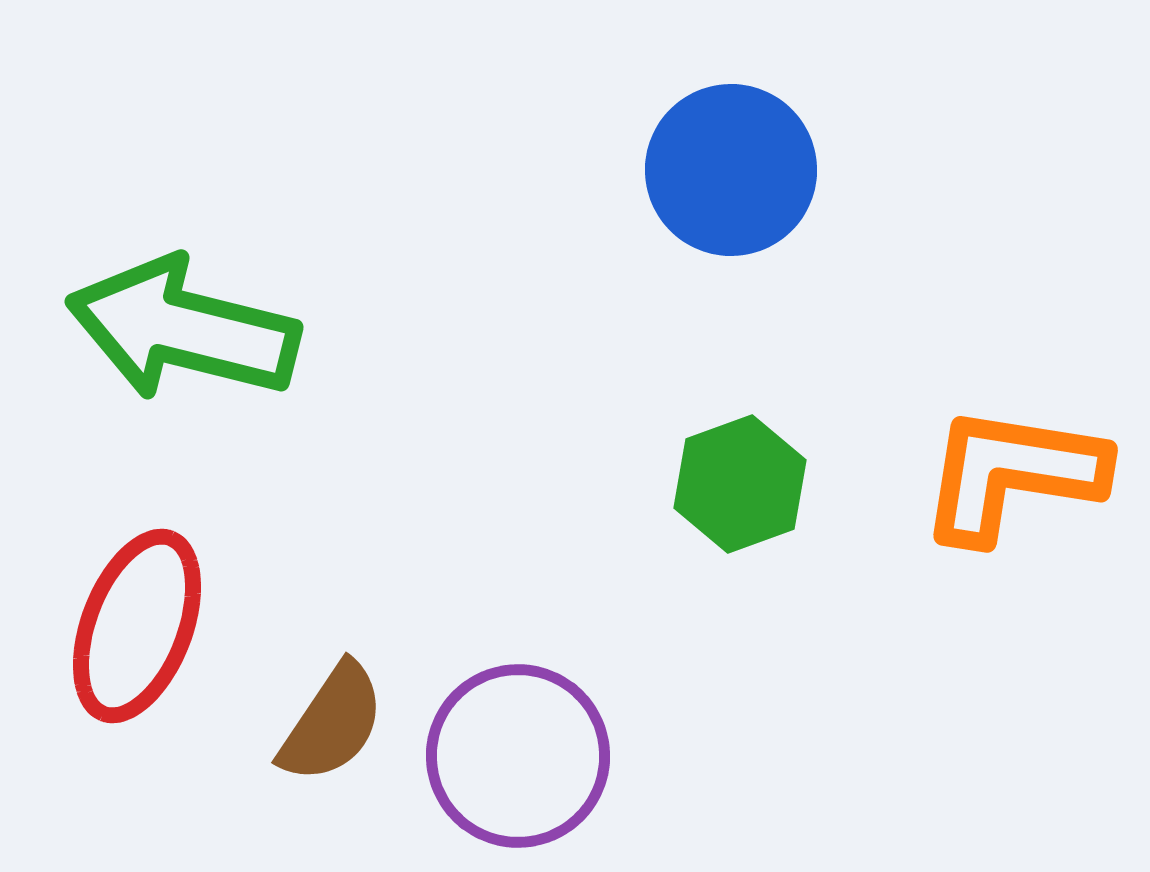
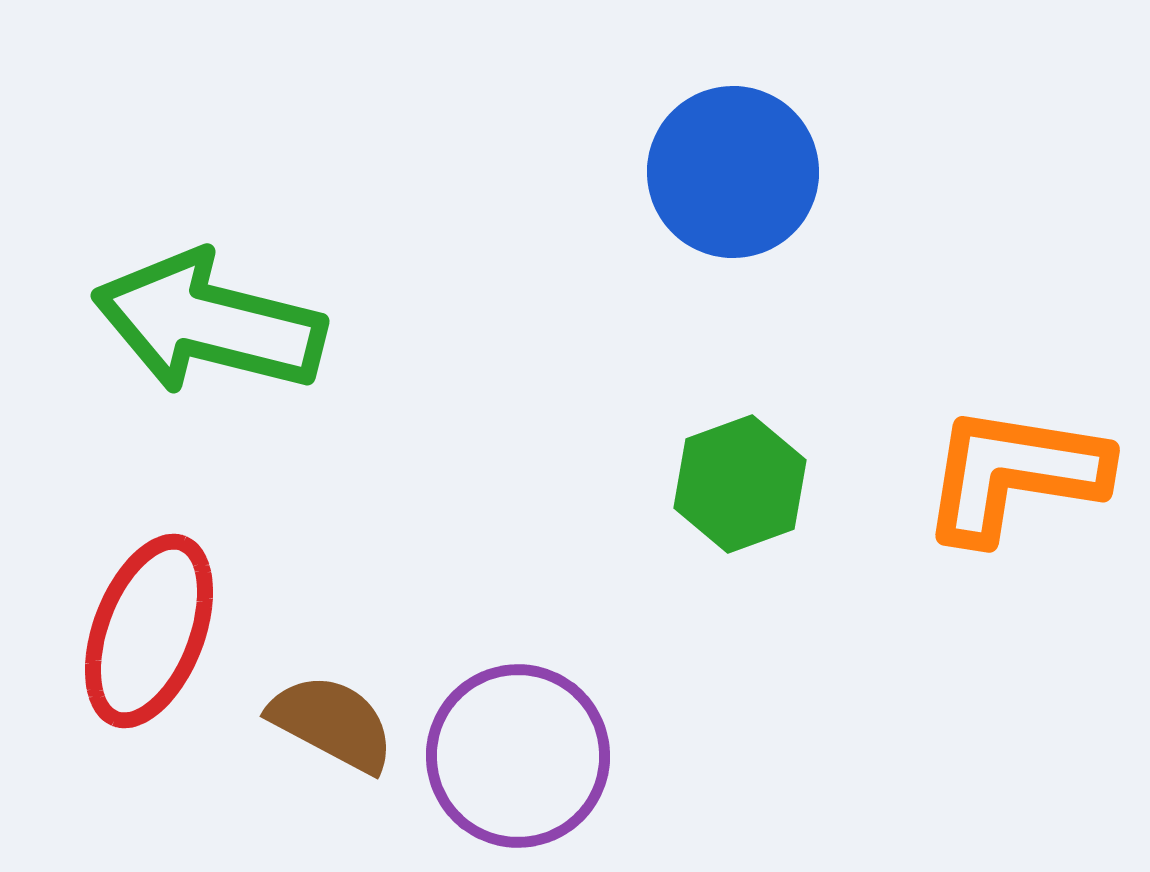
blue circle: moved 2 px right, 2 px down
green arrow: moved 26 px right, 6 px up
orange L-shape: moved 2 px right
red ellipse: moved 12 px right, 5 px down
brown semicircle: rotated 96 degrees counterclockwise
